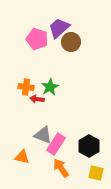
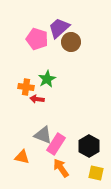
green star: moved 3 px left, 8 px up
